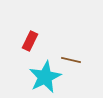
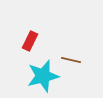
cyan star: moved 2 px left, 1 px up; rotated 12 degrees clockwise
